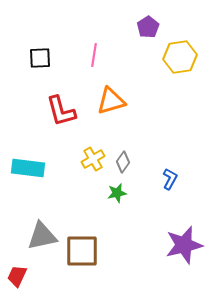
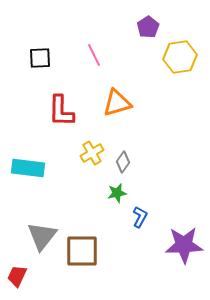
pink line: rotated 35 degrees counterclockwise
orange triangle: moved 6 px right, 2 px down
red L-shape: rotated 16 degrees clockwise
yellow cross: moved 1 px left, 6 px up
blue L-shape: moved 30 px left, 38 px down
gray triangle: rotated 40 degrees counterclockwise
purple star: rotated 12 degrees clockwise
